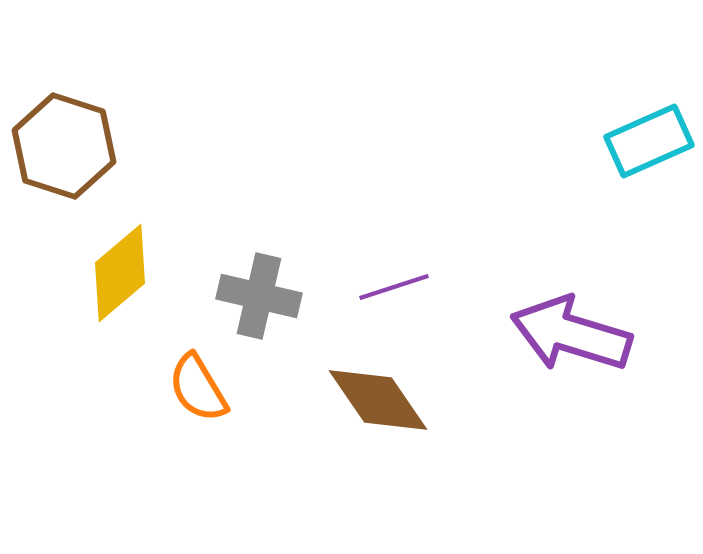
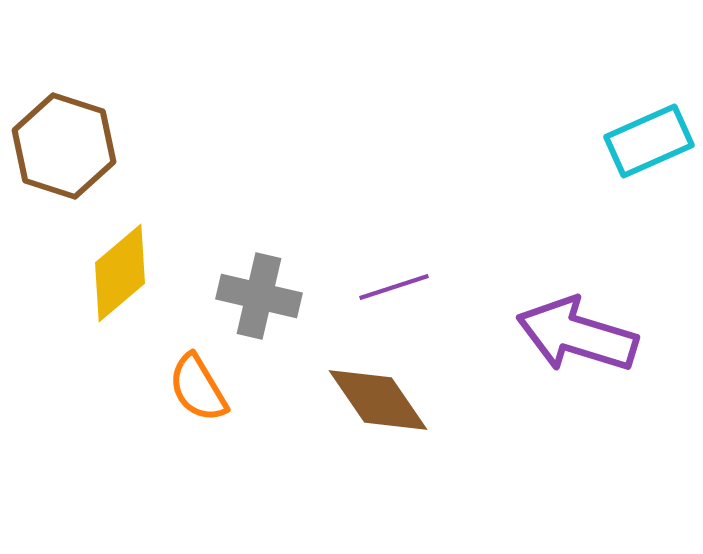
purple arrow: moved 6 px right, 1 px down
